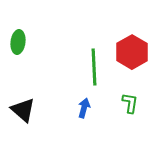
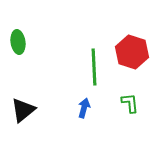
green ellipse: rotated 15 degrees counterclockwise
red hexagon: rotated 12 degrees counterclockwise
green L-shape: rotated 15 degrees counterclockwise
black triangle: rotated 40 degrees clockwise
